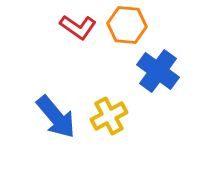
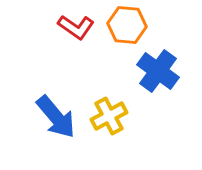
red L-shape: moved 2 px left
